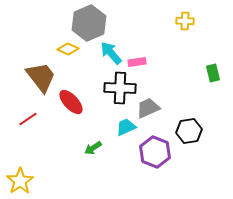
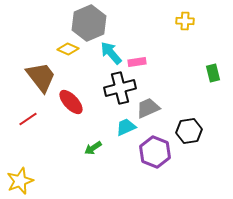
black cross: rotated 16 degrees counterclockwise
yellow star: rotated 12 degrees clockwise
